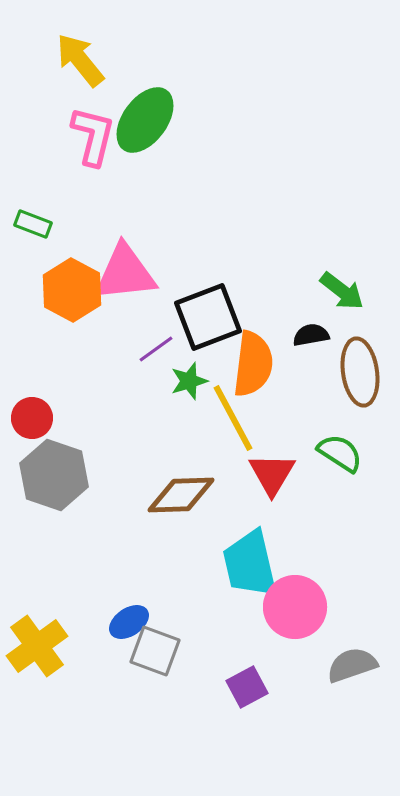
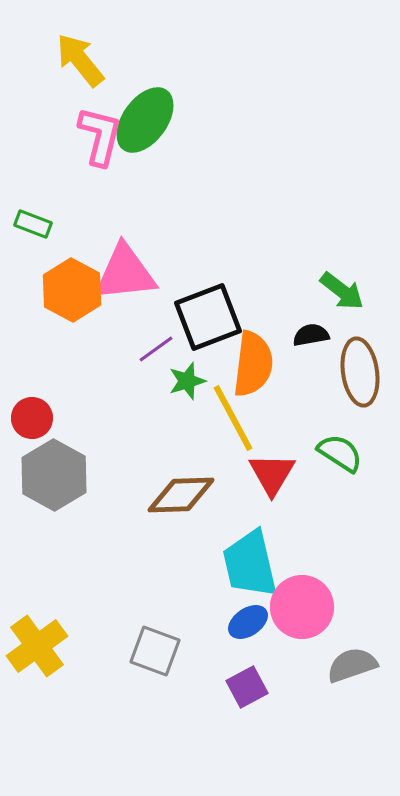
pink L-shape: moved 7 px right
green star: moved 2 px left
gray hexagon: rotated 10 degrees clockwise
pink circle: moved 7 px right
blue ellipse: moved 119 px right
